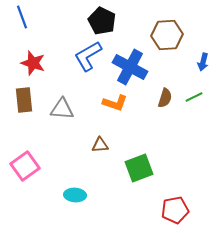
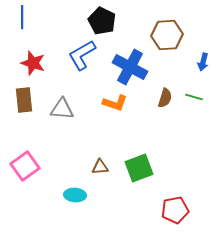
blue line: rotated 20 degrees clockwise
blue L-shape: moved 6 px left, 1 px up
green line: rotated 42 degrees clockwise
brown triangle: moved 22 px down
